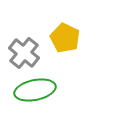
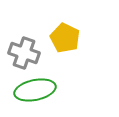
gray cross: rotated 20 degrees counterclockwise
